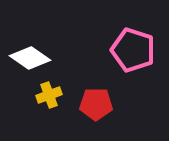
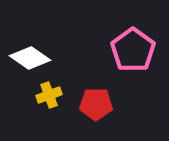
pink pentagon: rotated 18 degrees clockwise
